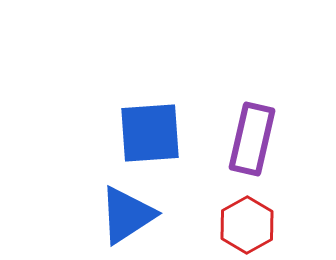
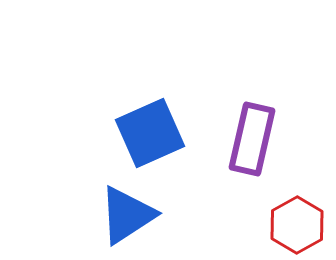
blue square: rotated 20 degrees counterclockwise
red hexagon: moved 50 px right
